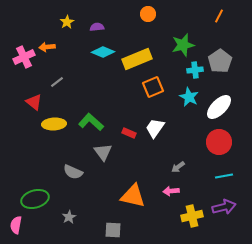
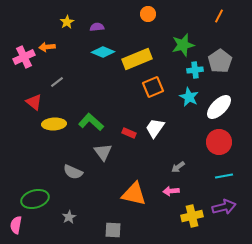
orange triangle: moved 1 px right, 2 px up
